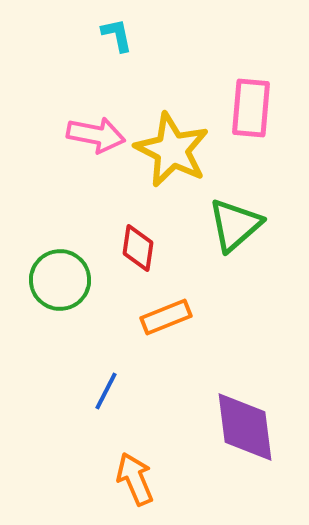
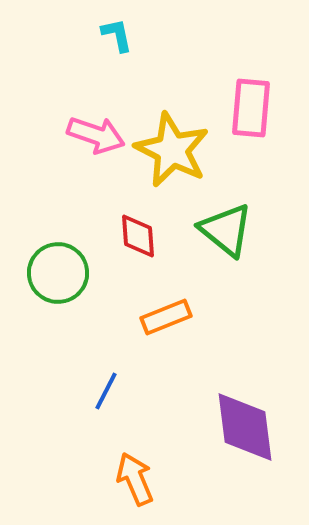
pink arrow: rotated 8 degrees clockwise
green triangle: moved 9 px left, 5 px down; rotated 40 degrees counterclockwise
red diamond: moved 12 px up; rotated 12 degrees counterclockwise
green circle: moved 2 px left, 7 px up
